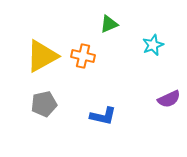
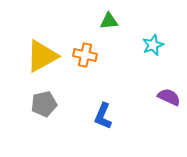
green triangle: moved 3 px up; rotated 18 degrees clockwise
orange cross: moved 2 px right, 1 px up
purple semicircle: moved 2 px up; rotated 130 degrees counterclockwise
blue L-shape: rotated 100 degrees clockwise
